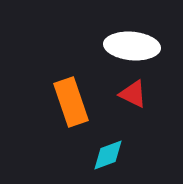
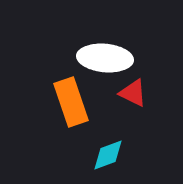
white ellipse: moved 27 px left, 12 px down
red triangle: moved 1 px up
